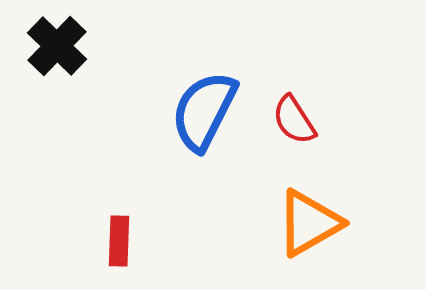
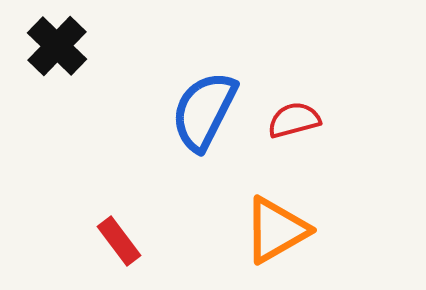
red semicircle: rotated 108 degrees clockwise
orange triangle: moved 33 px left, 7 px down
red rectangle: rotated 39 degrees counterclockwise
